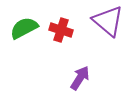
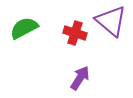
purple triangle: moved 3 px right
red cross: moved 14 px right, 3 px down
